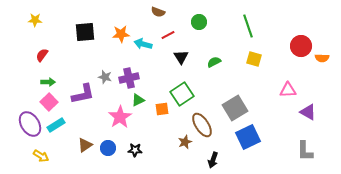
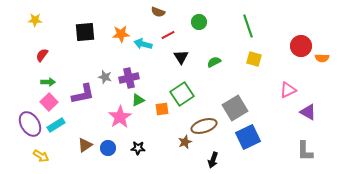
pink triangle: rotated 24 degrees counterclockwise
brown ellipse: moved 2 px right, 1 px down; rotated 75 degrees counterclockwise
black star: moved 3 px right, 2 px up
